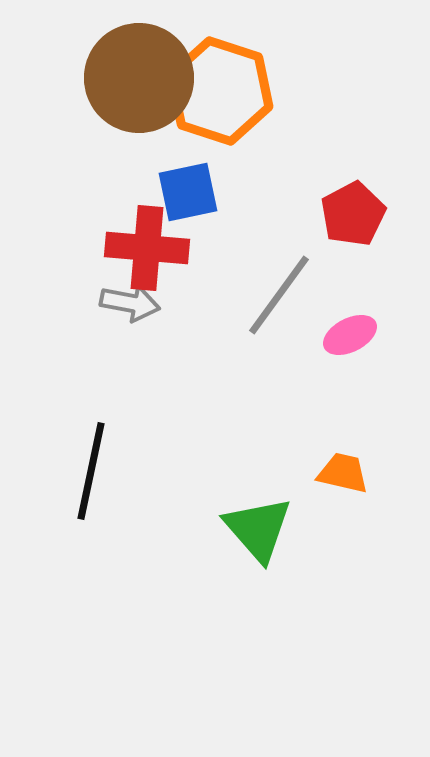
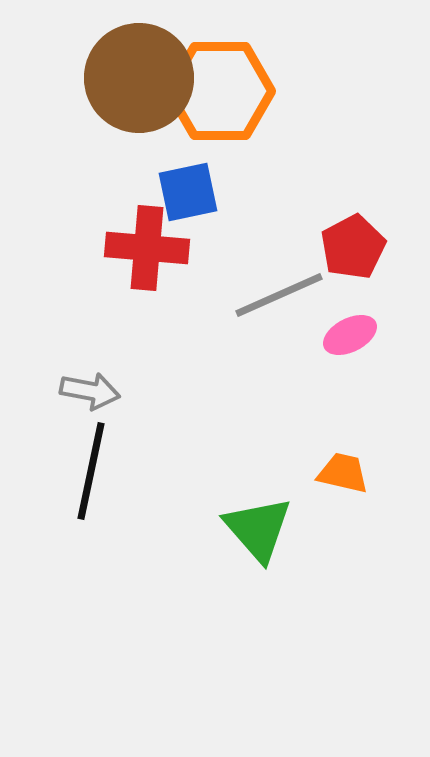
orange hexagon: rotated 18 degrees counterclockwise
red pentagon: moved 33 px down
gray line: rotated 30 degrees clockwise
gray arrow: moved 40 px left, 88 px down
